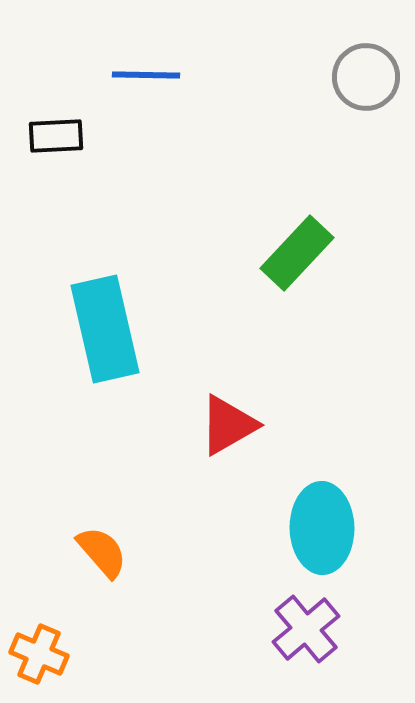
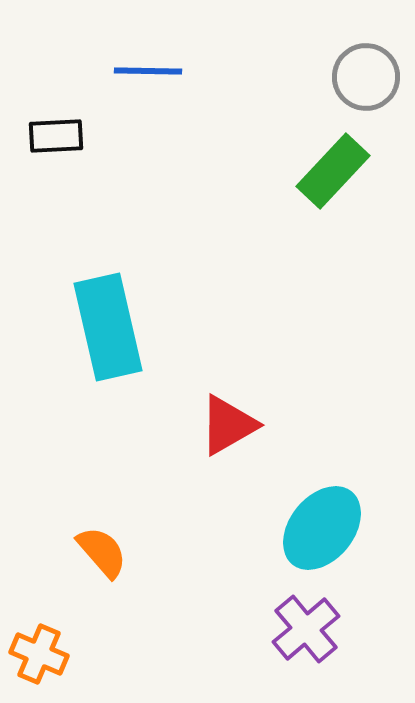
blue line: moved 2 px right, 4 px up
green rectangle: moved 36 px right, 82 px up
cyan rectangle: moved 3 px right, 2 px up
cyan ellipse: rotated 40 degrees clockwise
